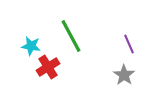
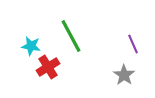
purple line: moved 4 px right
